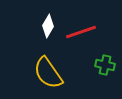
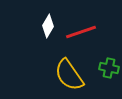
green cross: moved 4 px right, 3 px down
yellow semicircle: moved 21 px right, 2 px down
